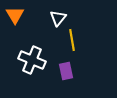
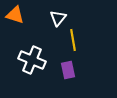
orange triangle: rotated 42 degrees counterclockwise
yellow line: moved 1 px right
purple rectangle: moved 2 px right, 1 px up
